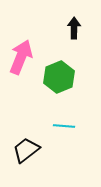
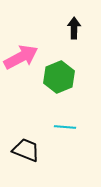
pink arrow: rotated 40 degrees clockwise
cyan line: moved 1 px right, 1 px down
black trapezoid: rotated 60 degrees clockwise
